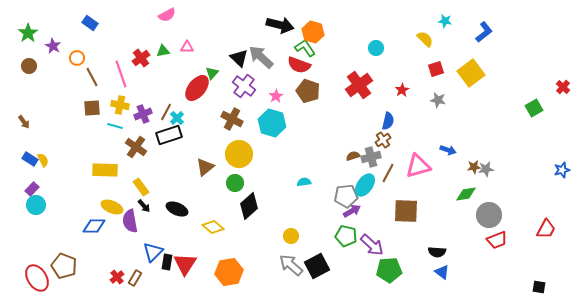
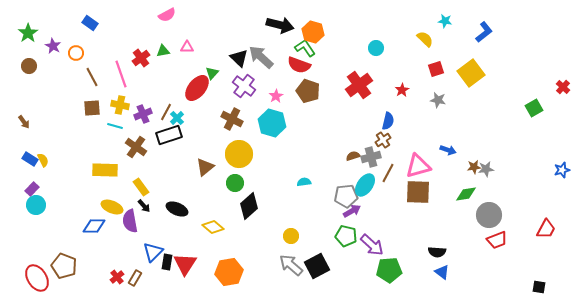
orange circle at (77, 58): moved 1 px left, 5 px up
brown square at (406, 211): moved 12 px right, 19 px up
